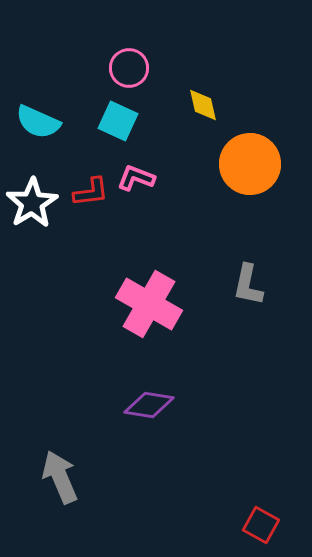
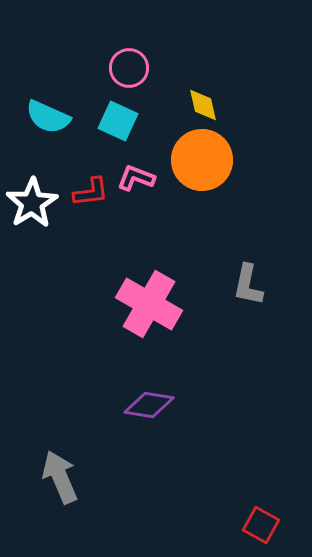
cyan semicircle: moved 10 px right, 5 px up
orange circle: moved 48 px left, 4 px up
